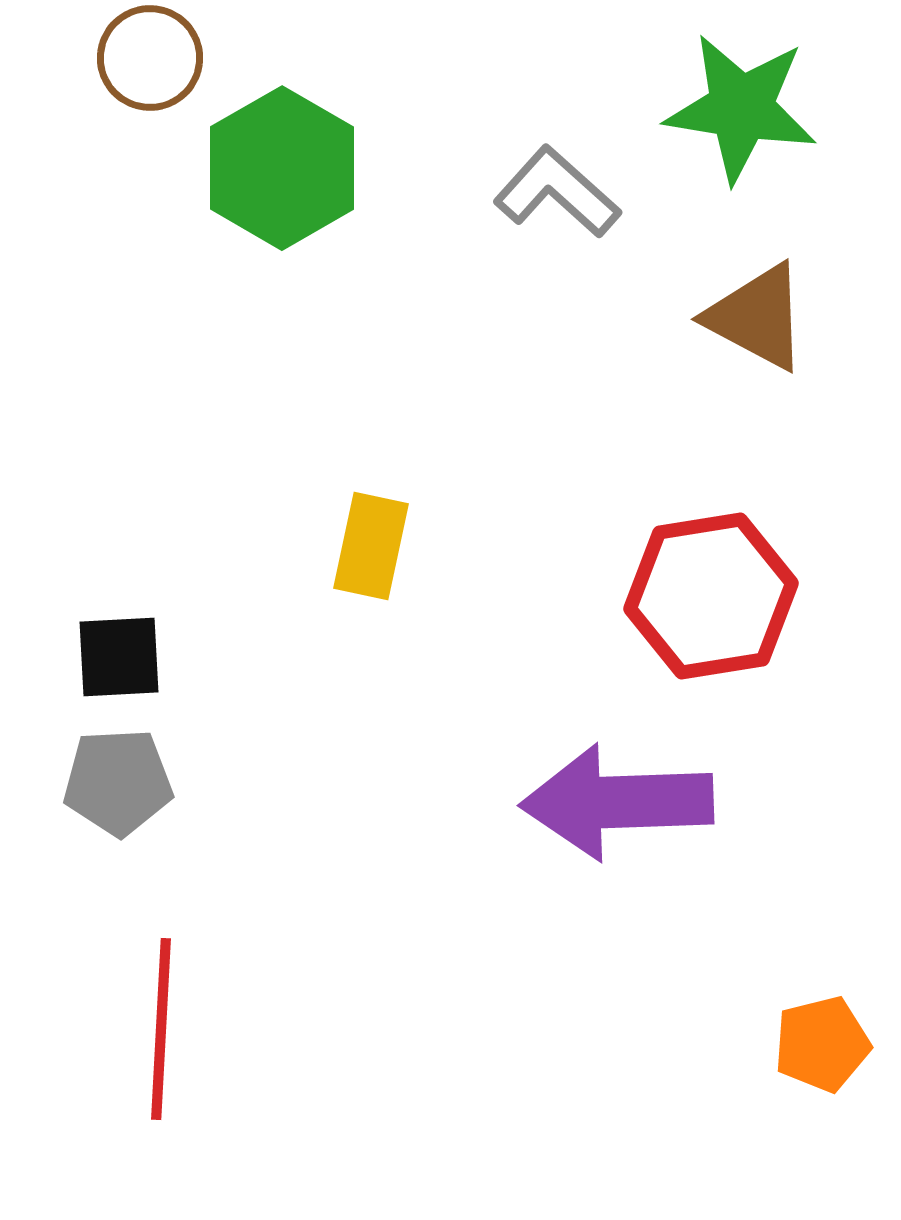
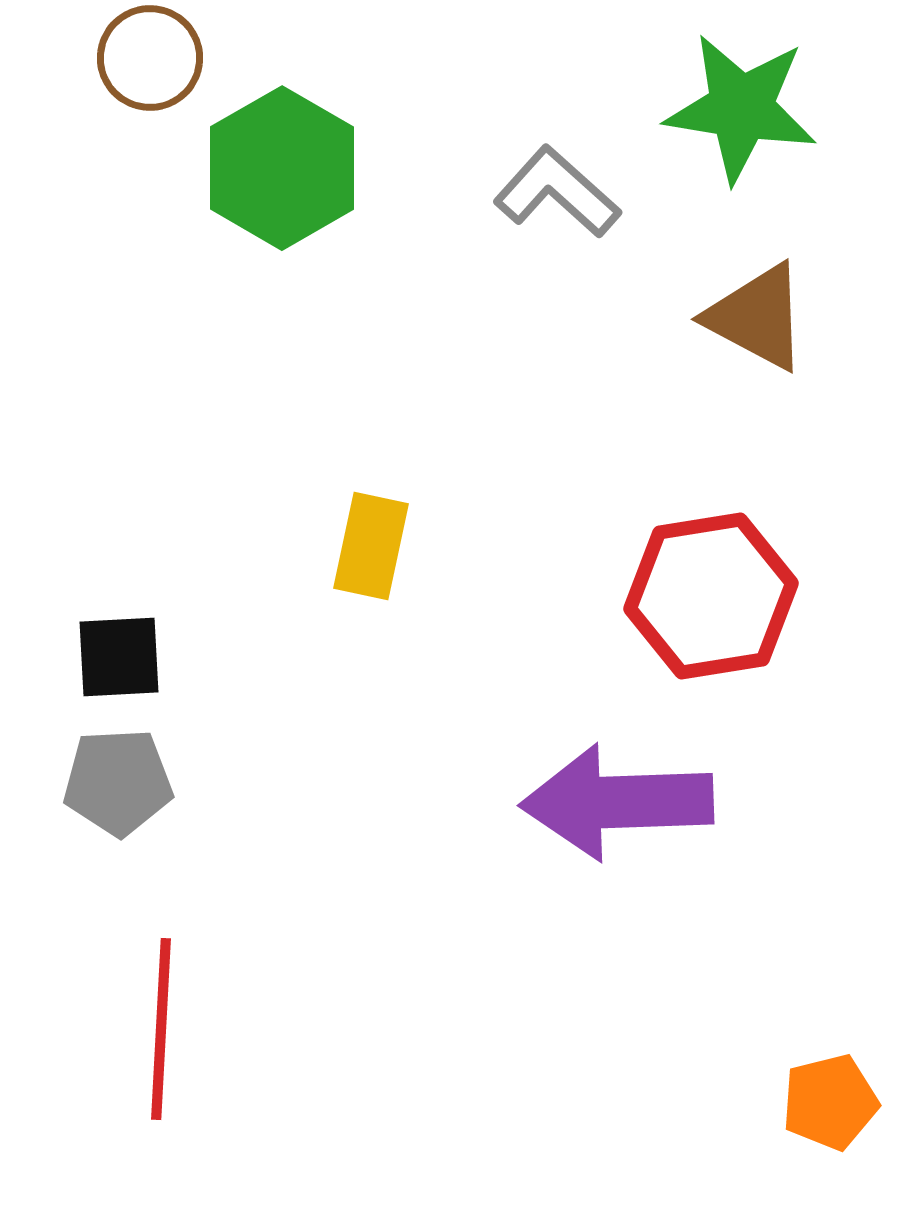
orange pentagon: moved 8 px right, 58 px down
